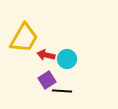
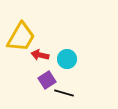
yellow trapezoid: moved 3 px left, 1 px up
red arrow: moved 6 px left
black line: moved 2 px right, 2 px down; rotated 12 degrees clockwise
